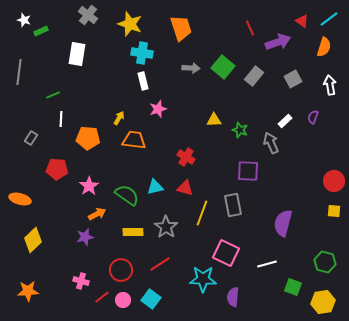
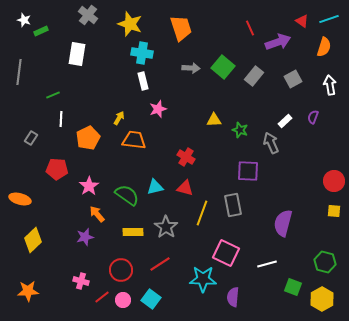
cyan line at (329, 19): rotated 18 degrees clockwise
orange pentagon at (88, 138): rotated 30 degrees counterclockwise
orange arrow at (97, 214): rotated 102 degrees counterclockwise
yellow hexagon at (323, 302): moved 1 px left, 3 px up; rotated 20 degrees counterclockwise
